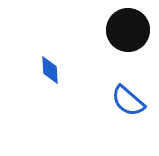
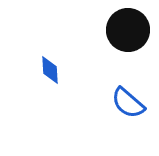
blue semicircle: moved 2 px down
